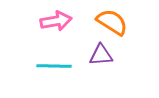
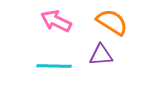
pink arrow: rotated 144 degrees counterclockwise
